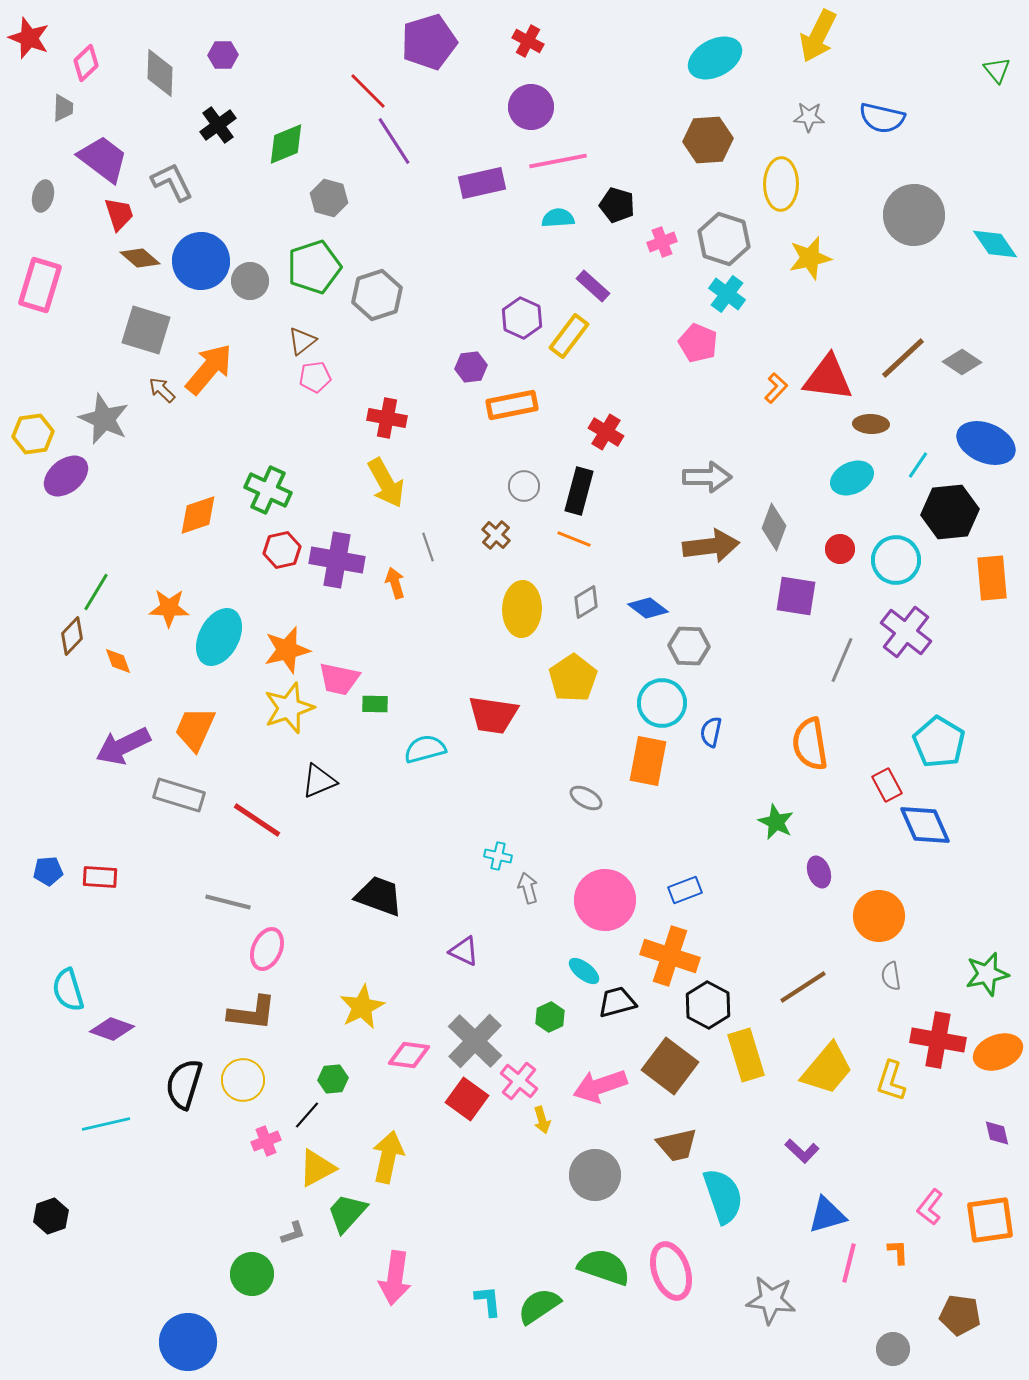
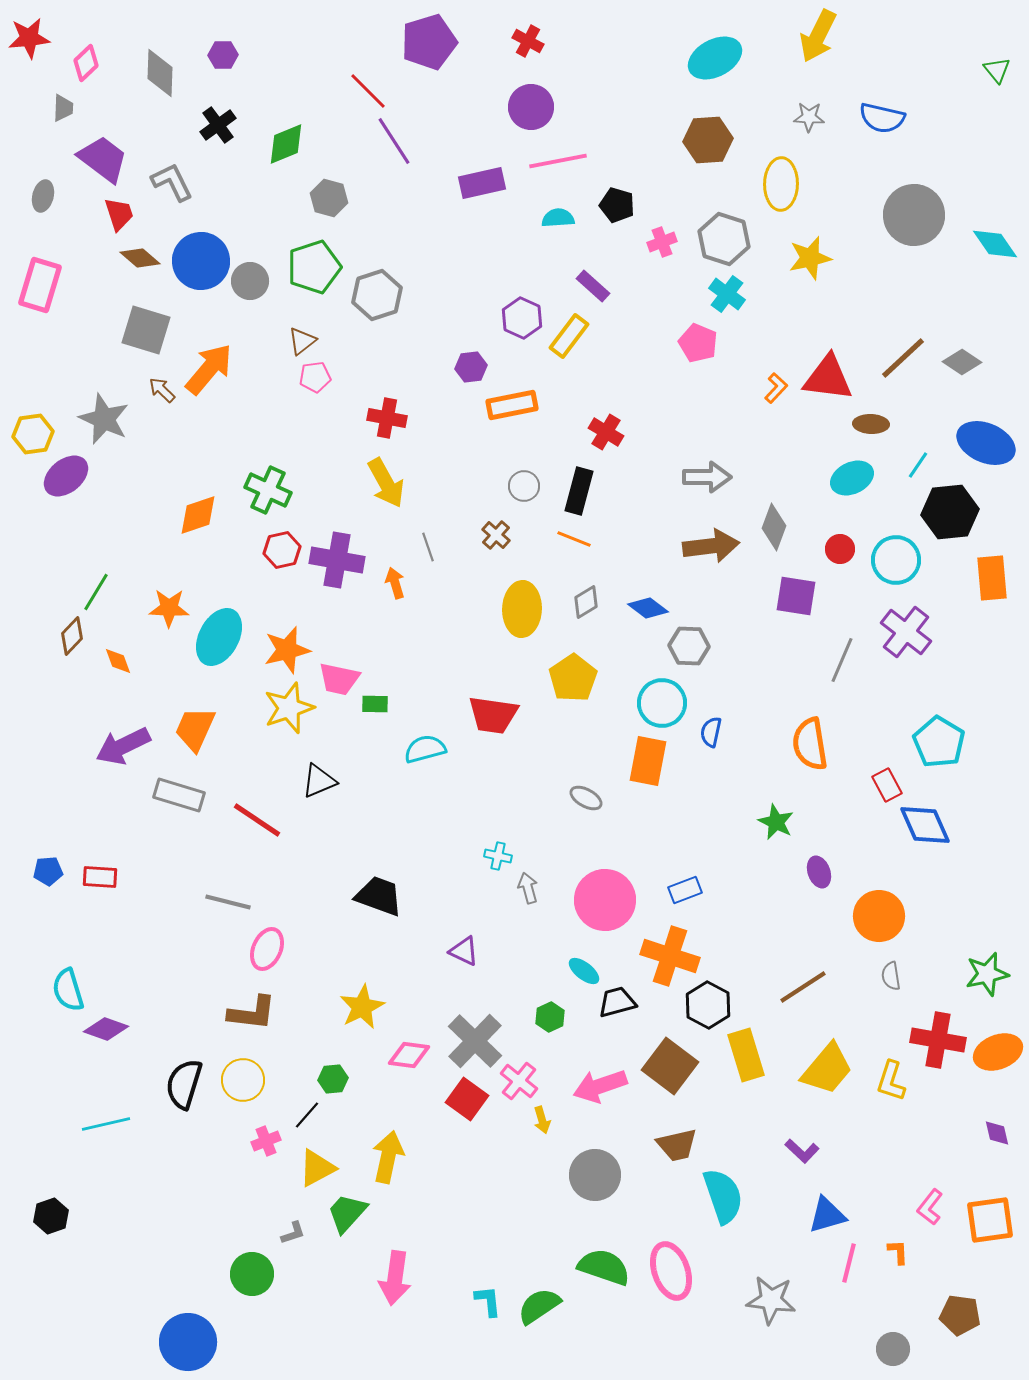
red star at (29, 38): rotated 27 degrees counterclockwise
purple diamond at (112, 1029): moved 6 px left
